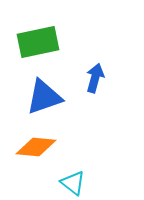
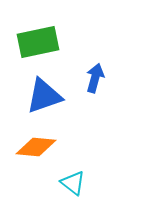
blue triangle: moved 1 px up
